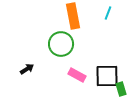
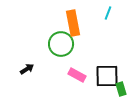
orange rectangle: moved 7 px down
